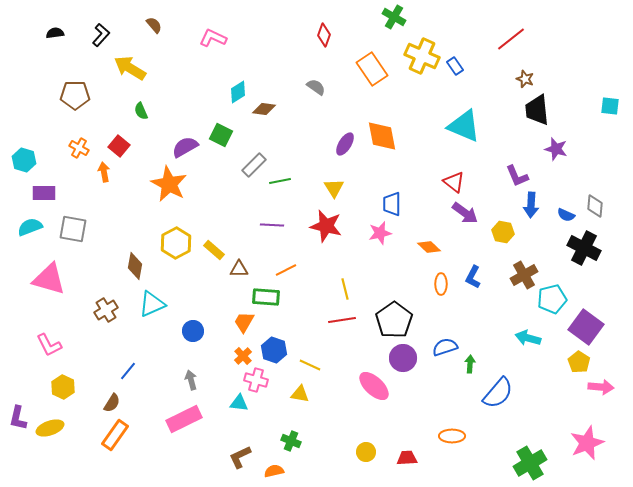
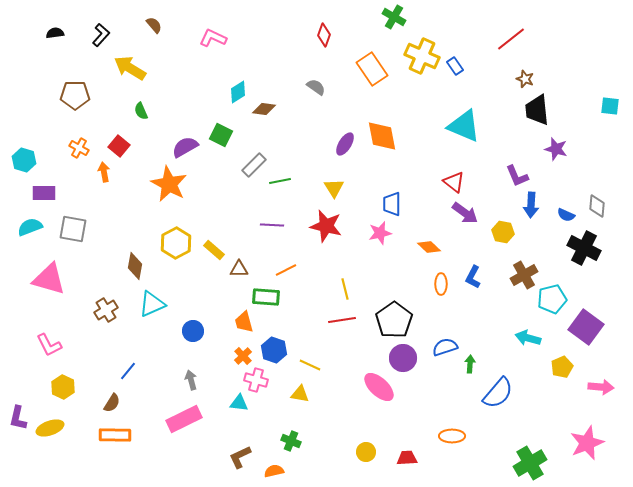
gray diamond at (595, 206): moved 2 px right
orange trapezoid at (244, 322): rotated 45 degrees counterclockwise
yellow pentagon at (579, 362): moved 17 px left, 5 px down; rotated 15 degrees clockwise
pink ellipse at (374, 386): moved 5 px right, 1 px down
orange rectangle at (115, 435): rotated 56 degrees clockwise
